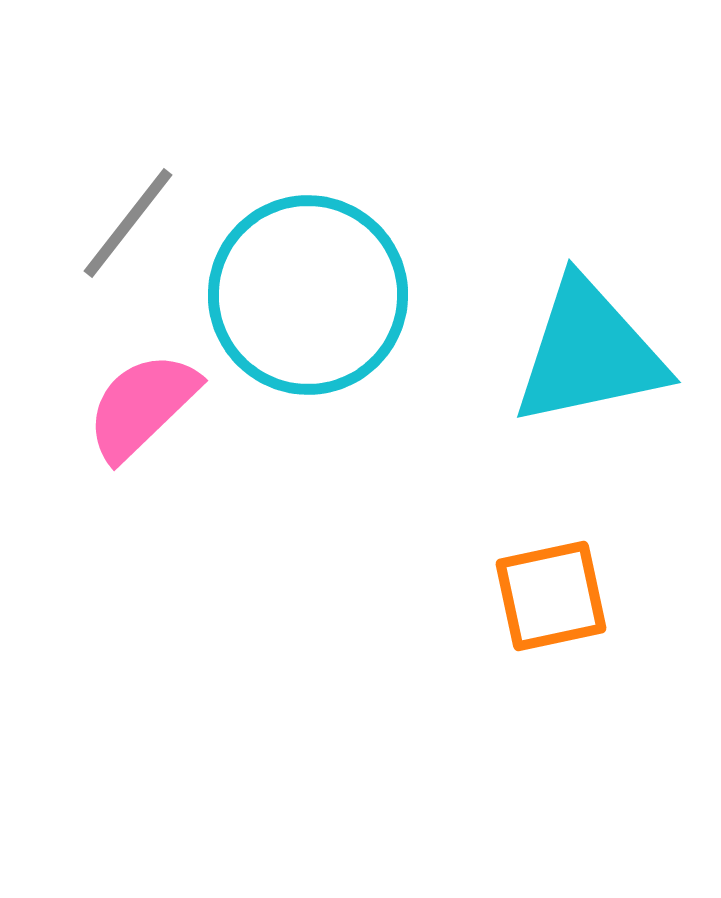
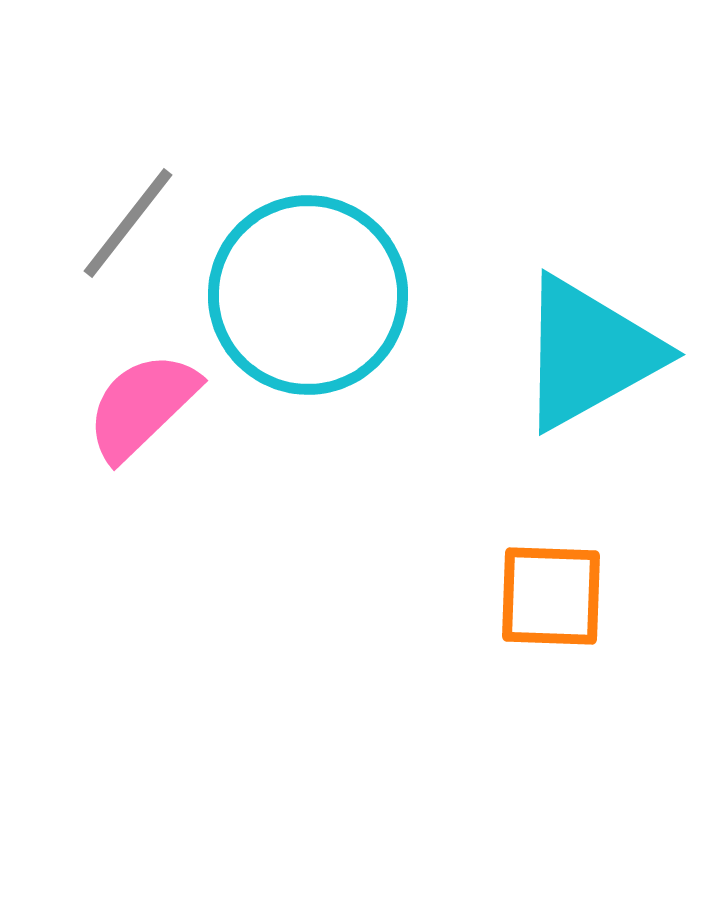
cyan triangle: rotated 17 degrees counterclockwise
orange square: rotated 14 degrees clockwise
